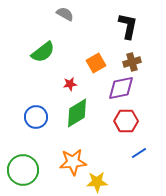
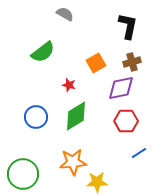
red star: moved 1 px left, 1 px down; rotated 24 degrees clockwise
green diamond: moved 1 px left, 3 px down
green circle: moved 4 px down
